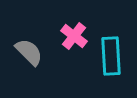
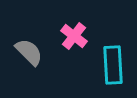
cyan rectangle: moved 2 px right, 9 px down
